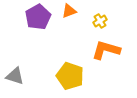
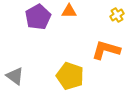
orange triangle: rotated 21 degrees clockwise
yellow cross: moved 17 px right, 6 px up
gray triangle: rotated 18 degrees clockwise
